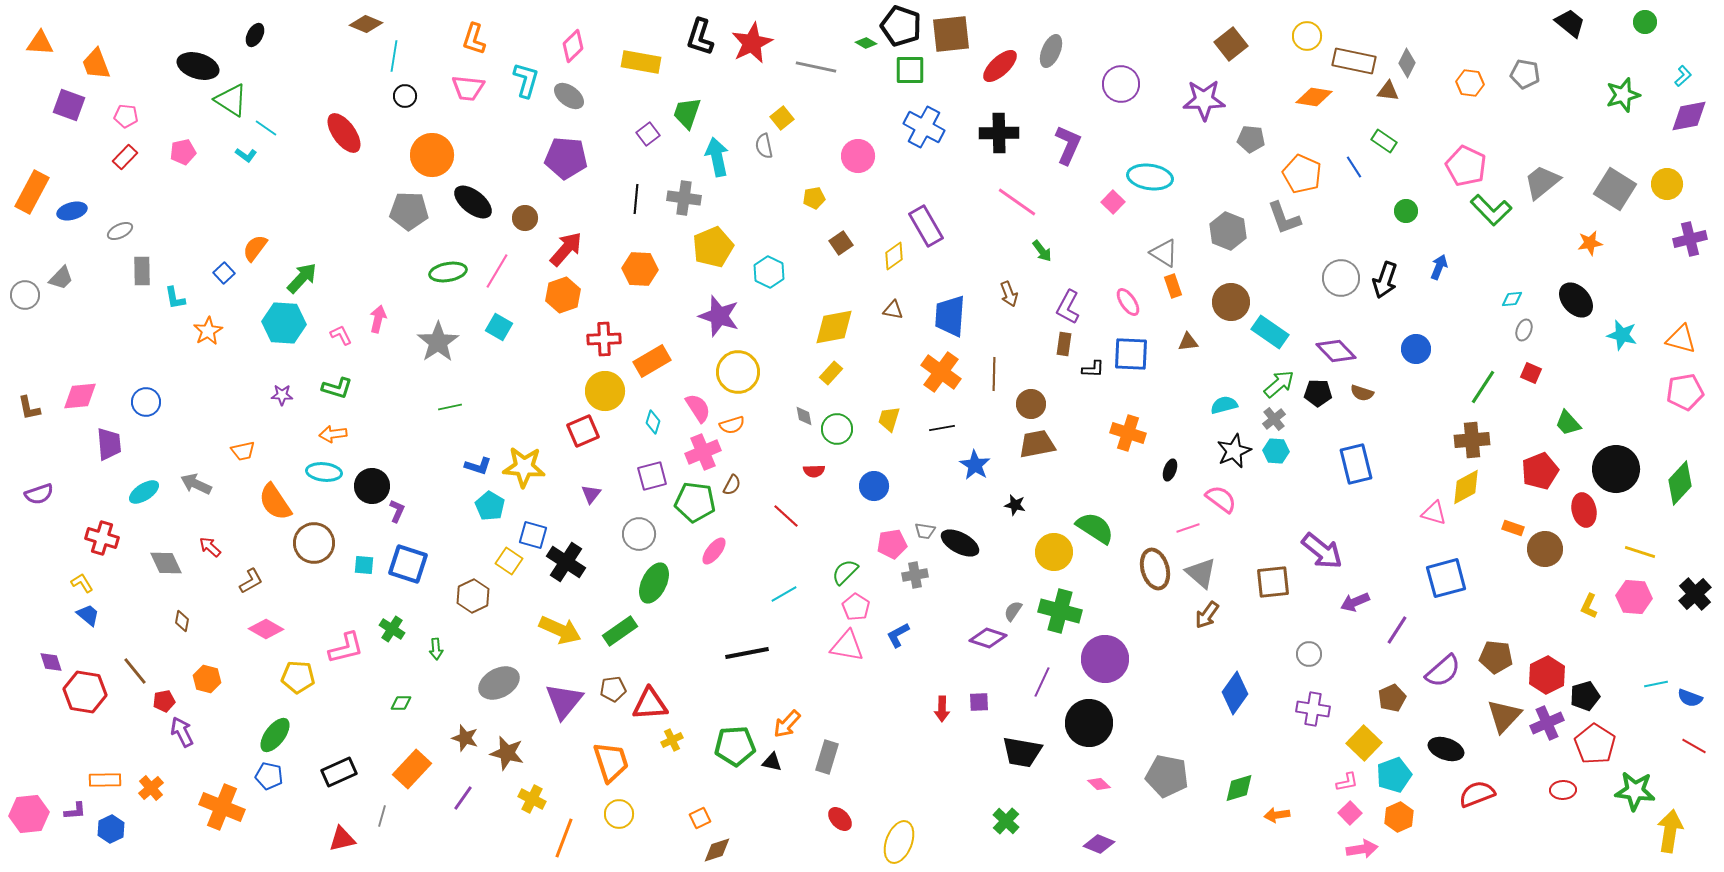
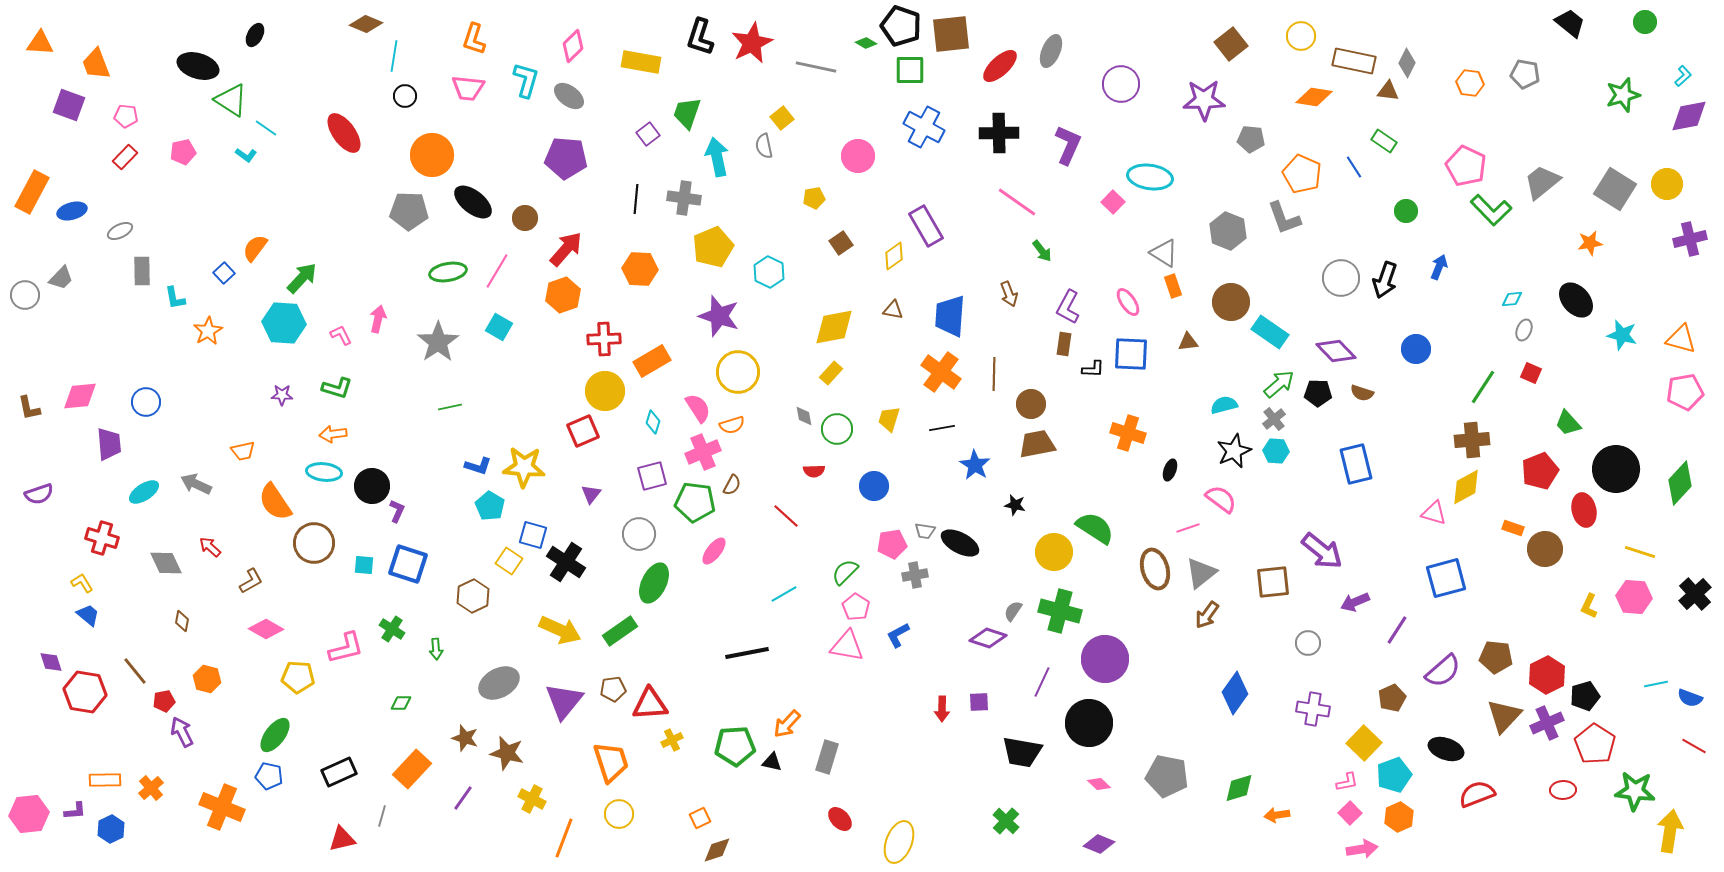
yellow circle at (1307, 36): moved 6 px left
gray triangle at (1201, 573): rotated 40 degrees clockwise
gray circle at (1309, 654): moved 1 px left, 11 px up
